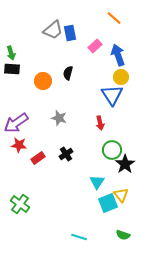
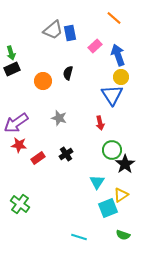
black rectangle: rotated 28 degrees counterclockwise
yellow triangle: rotated 35 degrees clockwise
cyan square: moved 5 px down
